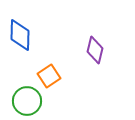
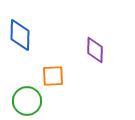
purple diamond: rotated 12 degrees counterclockwise
orange square: moved 4 px right; rotated 30 degrees clockwise
